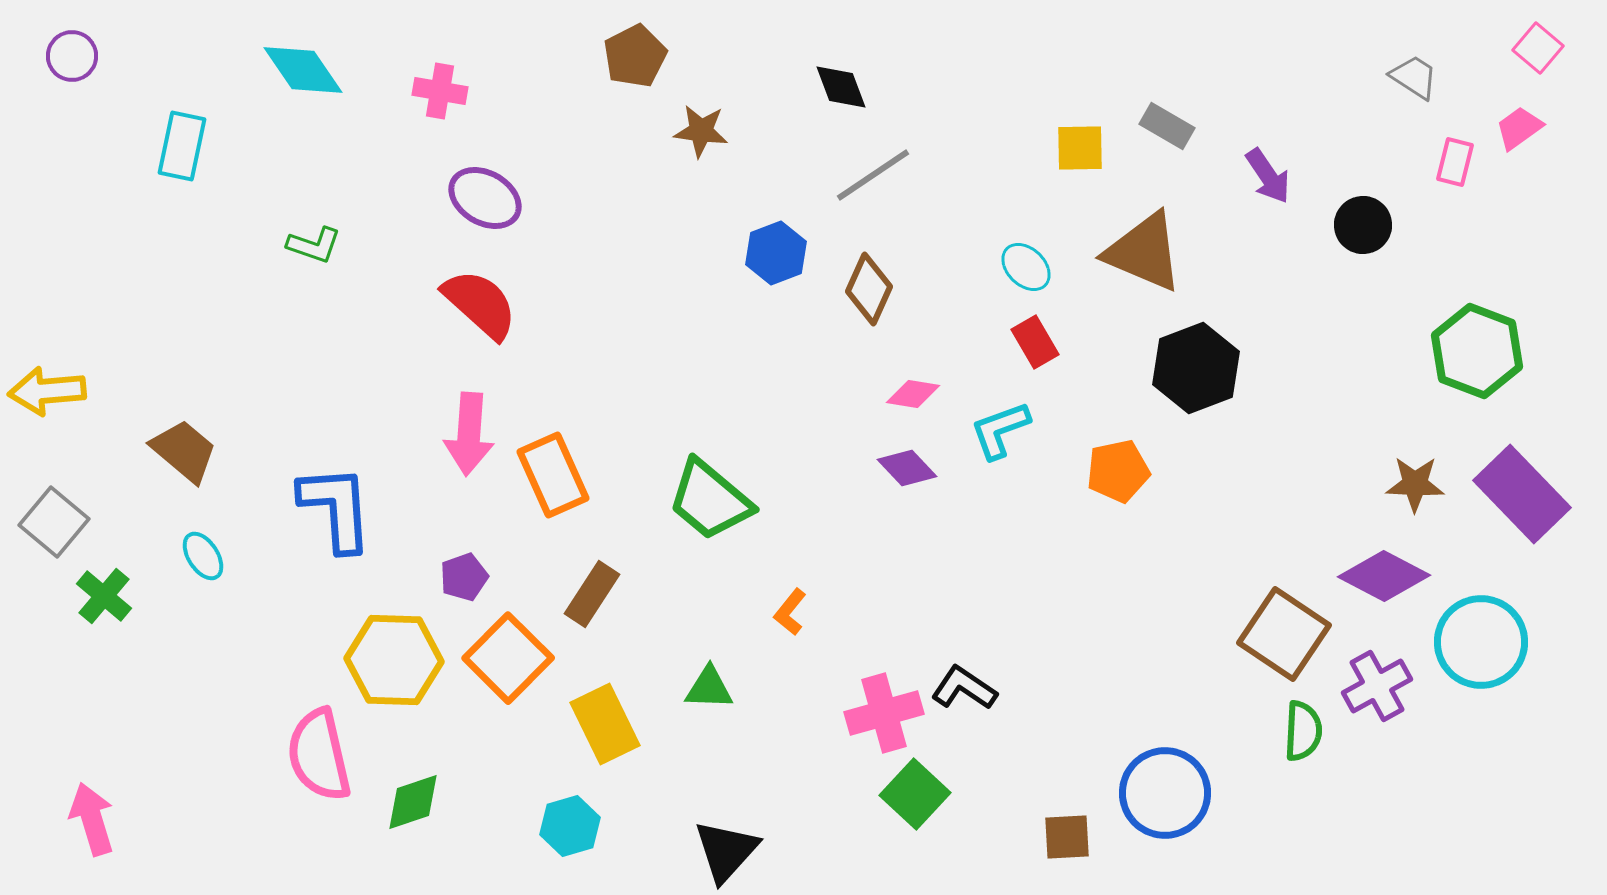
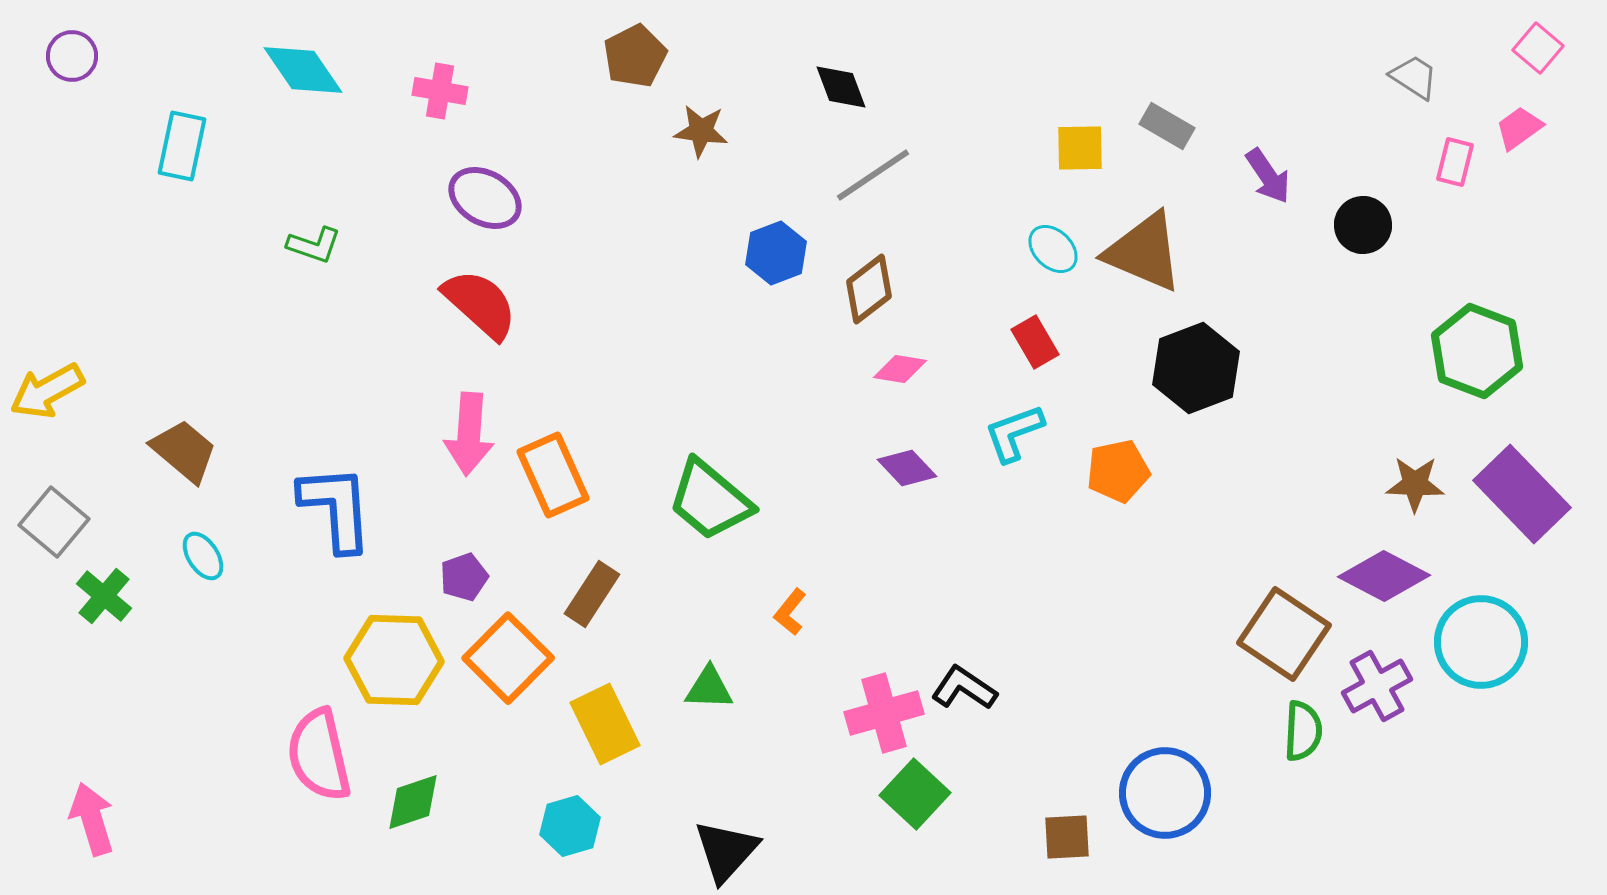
cyan ellipse at (1026, 267): moved 27 px right, 18 px up
brown diamond at (869, 289): rotated 28 degrees clockwise
yellow arrow at (47, 391): rotated 24 degrees counterclockwise
pink diamond at (913, 394): moved 13 px left, 25 px up
cyan L-shape at (1000, 430): moved 14 px right, 3 px down
